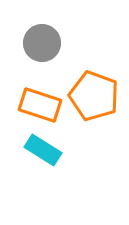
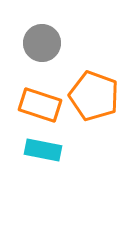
cyan rectangle: rotated 21 degrees counterclockwise
